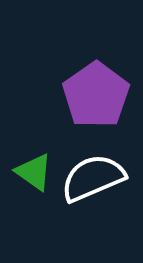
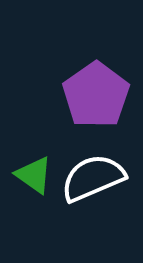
green triangle: moved 3 px down
